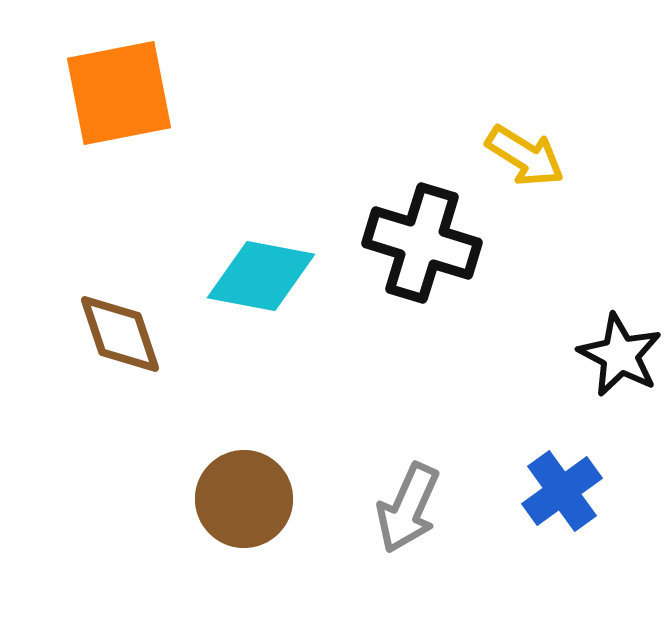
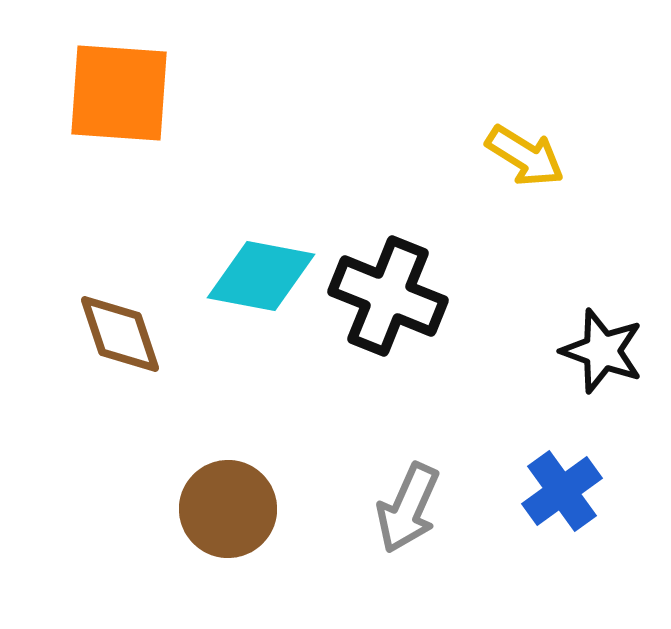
orange square: rotated 15 degrees clockwise
black cross: moved 34 px left, 53 px down; rotated 5 degrees clockwise
black star: moved 18 px left, 4 px up; rotated 8 degrees counterclockwise
brown circle: moved 16 px left, 10 px down
